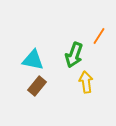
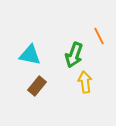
orange line: rotated 60 degrees counterclockwise
cyan triangle: moved 3 px left, 5 px up
yellow arrow: moved 1 px left
